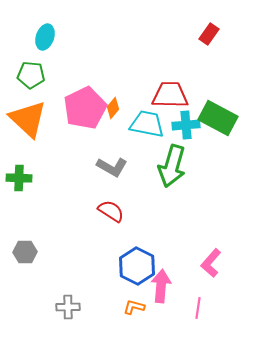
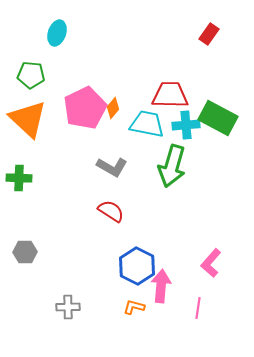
cyan ellipse: moved 12 px right, 4 px up
